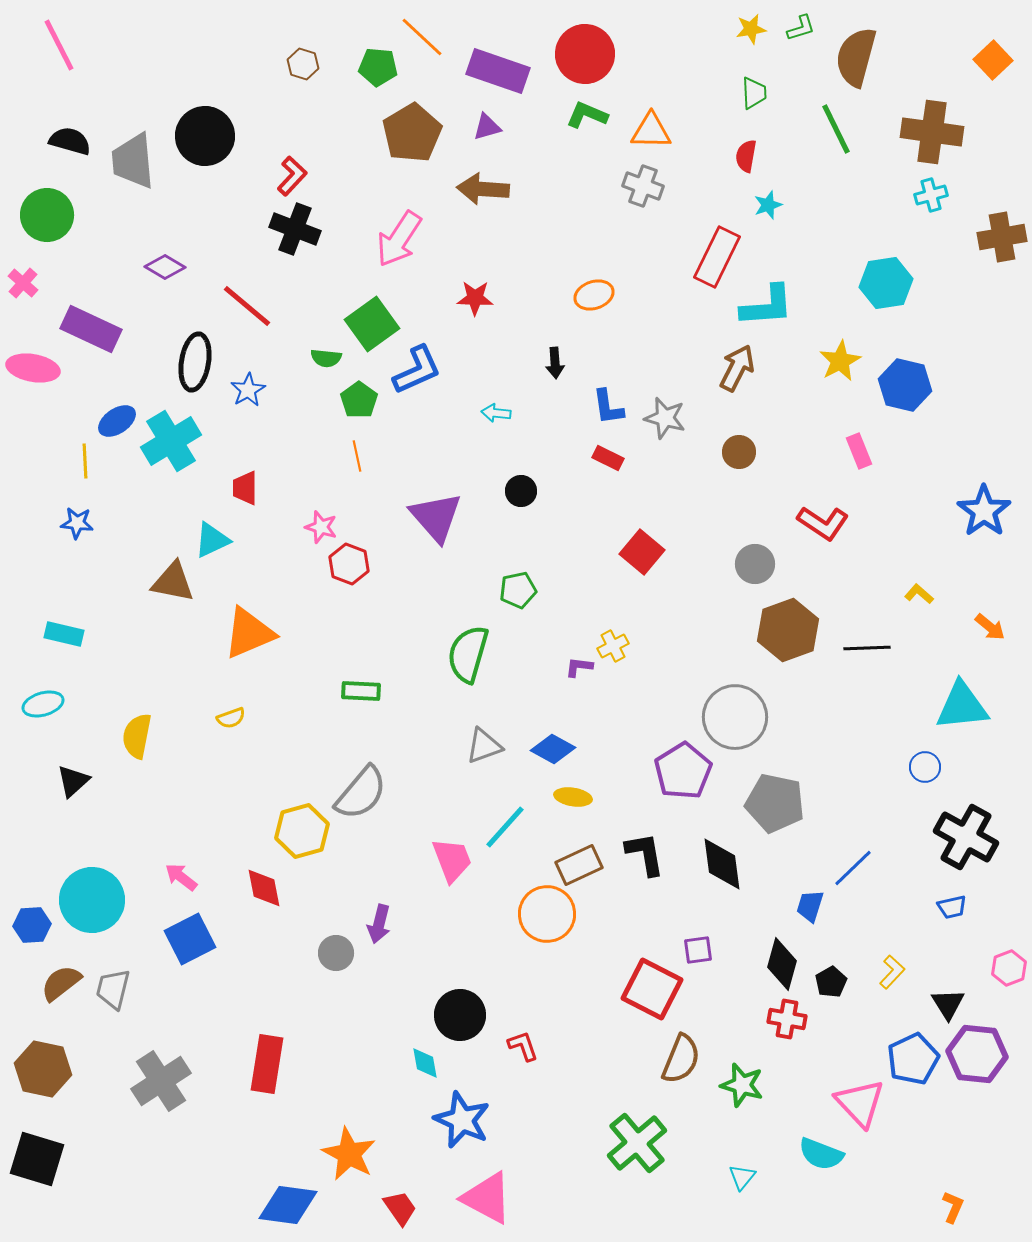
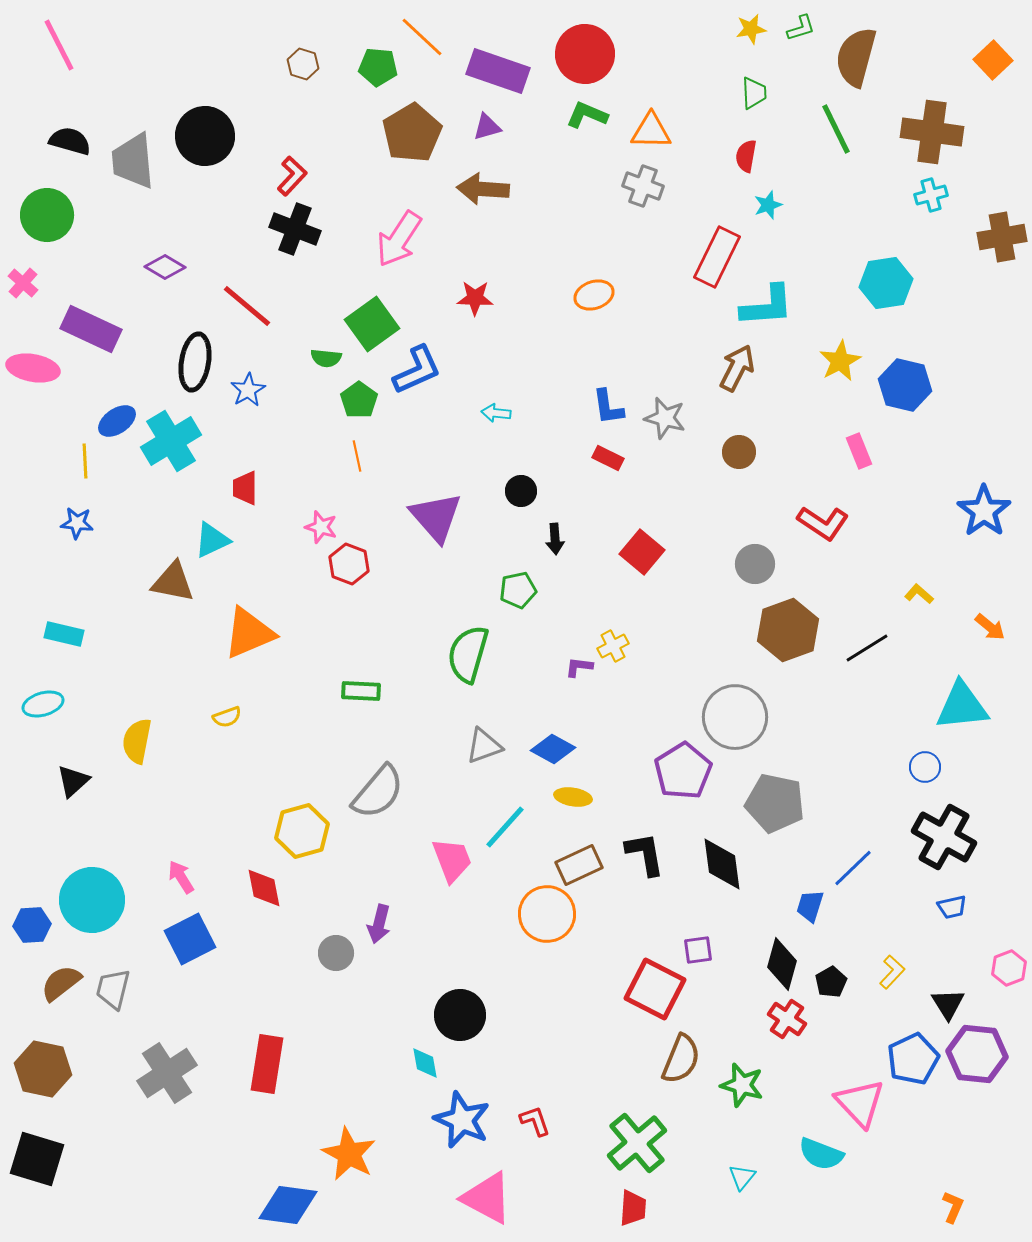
black arrow at (555, 363): moved 176 px down
black line at (867, 648): rotated 30 degrees counterclockwise
yellow semicircle at (231, 718): moved 4 px left, 1 px up
yellow semicircle at (137, 736): moved 5 px down
gray semicircle at (361, 793): moved 17 px right, 1 px up
black cross at (966, 837): moved 22 px left
pink arrow at (181, 877): rotated 20 degrees clockwise
red square at (652, 989): moved 3 px right
red cross at (787, 1019): rotated 24 degrees clockwise
red L-shape at (523, 1046): moved 12 px right, 75 px down
gray cross at (161, 1081): moved 6 px right, 8 px up
red trapezoid at (400, 1208): moved 233 px right; rotated 39 degrees clockwise
